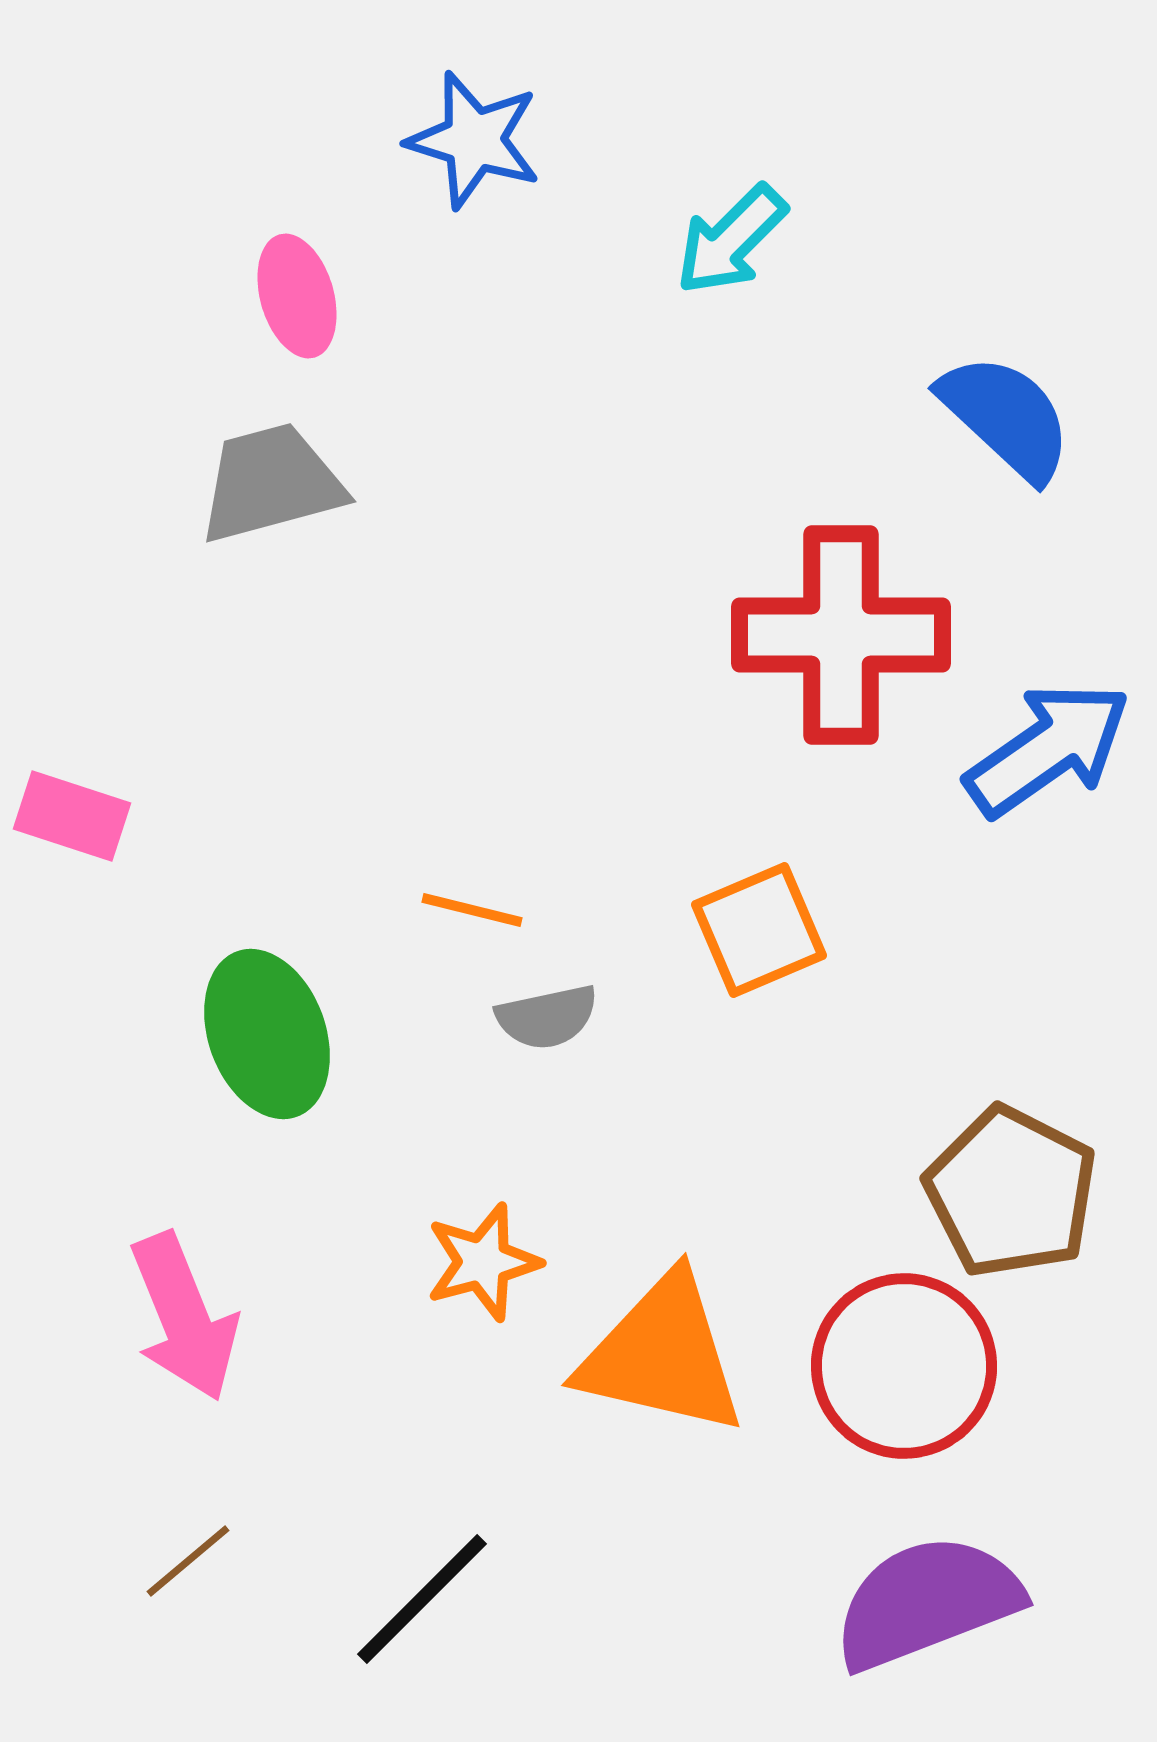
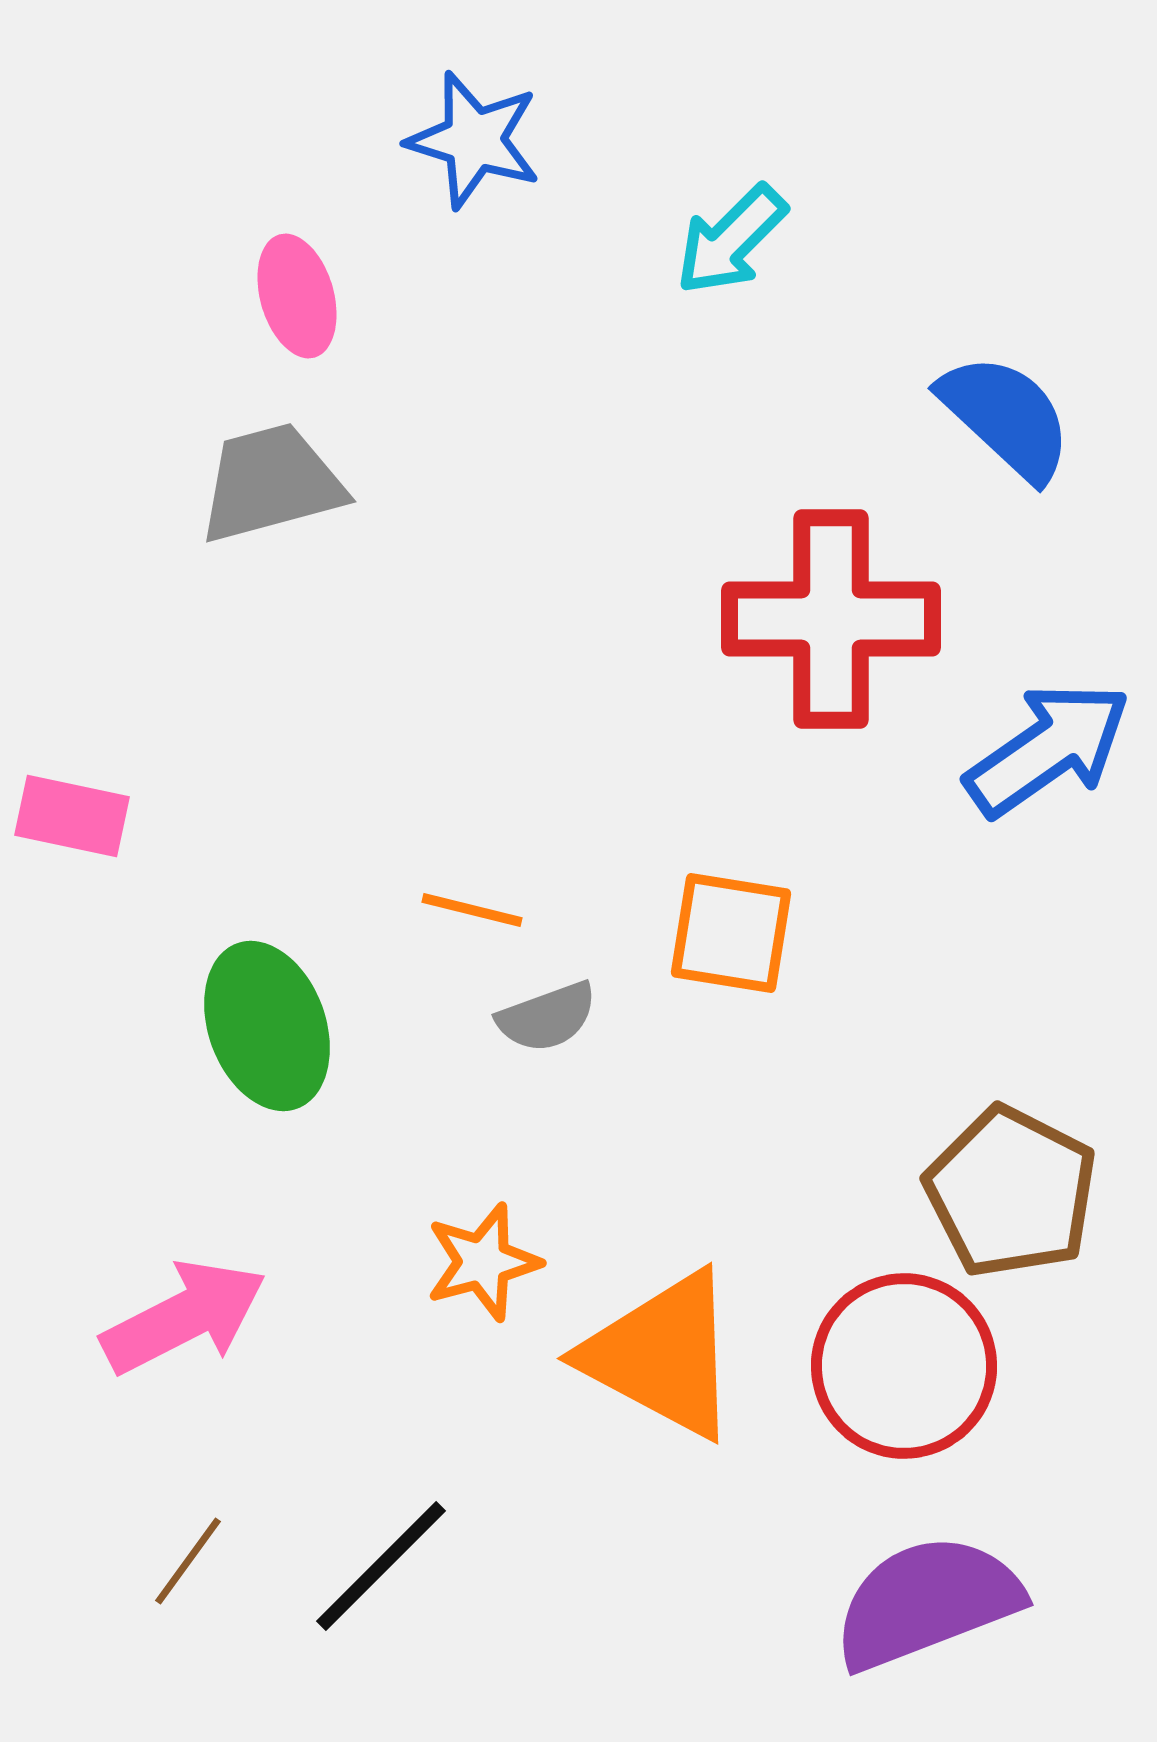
red cross: moved 10 px left, 16 px up
pink rectangle: rotated 6 degrees counterclockwise
orange square: moved 28 px left, 3 px down; rotated 32 degrees clockwise
gray semicircle: rotated 8 degrees counterclockwise
green ellipse: moved 8 px up
pink arrow: rotated 95 degrees counterclockwise
orange triangle: rotated 15 degrees clockwise
brown line: rotated 14 degrees counterclockwise
black line: moved 41 px left, 33 px up
